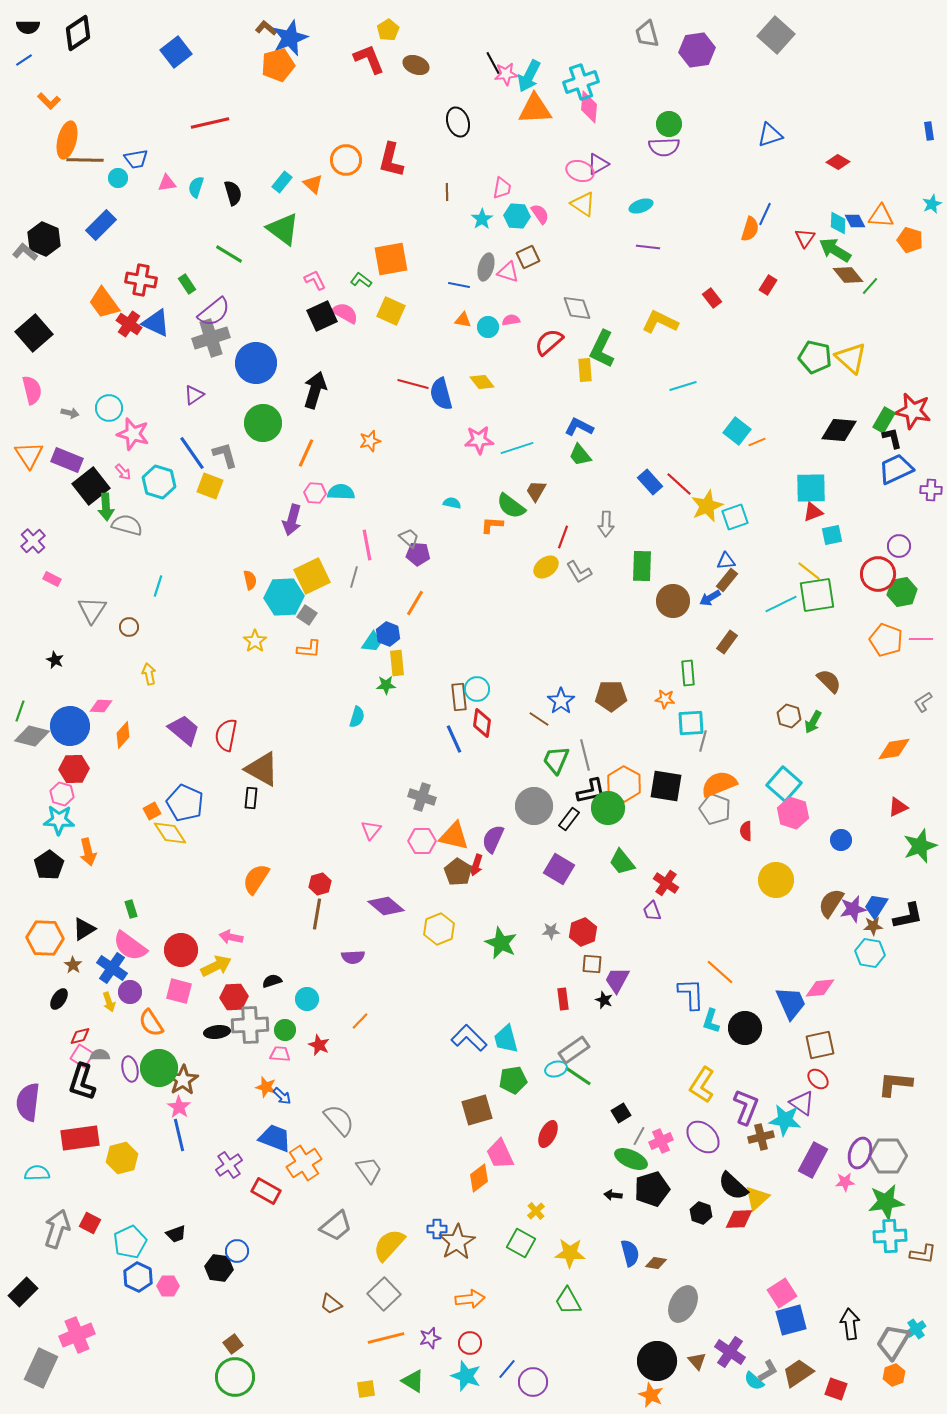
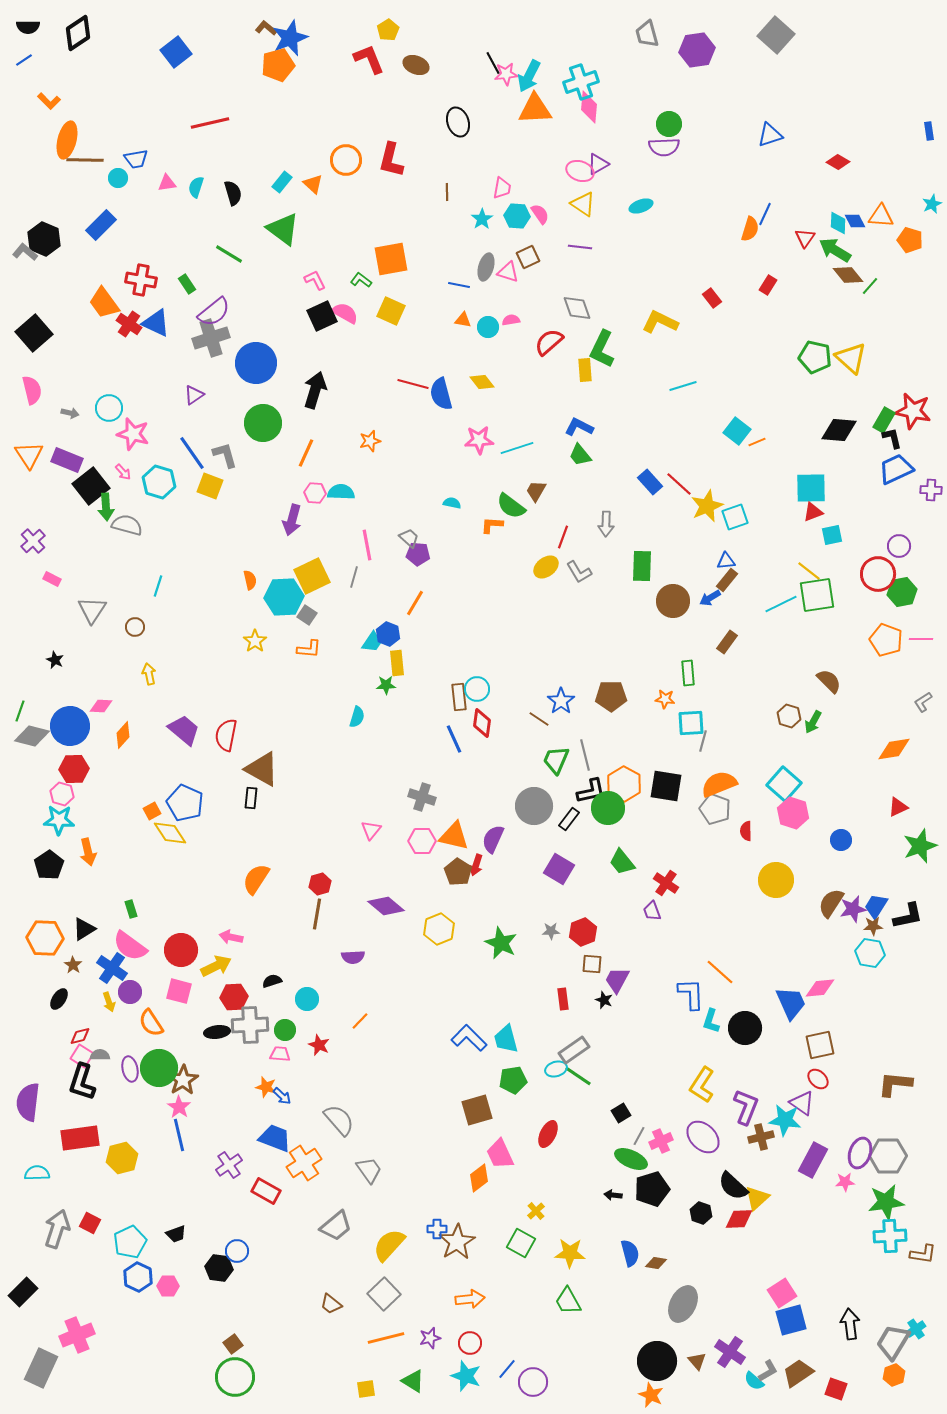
purple line at (648, 247): moved 68 px left
brown circle at (129, 627): moved 6 px right
